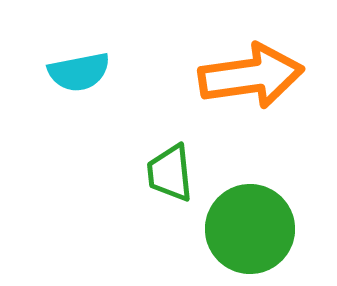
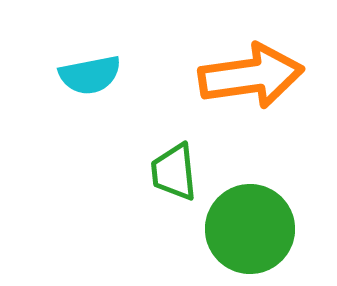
cyan semicircle: moved 11 px right, 3 px down
green trapezoid: moved 4 px right, 1 px up
